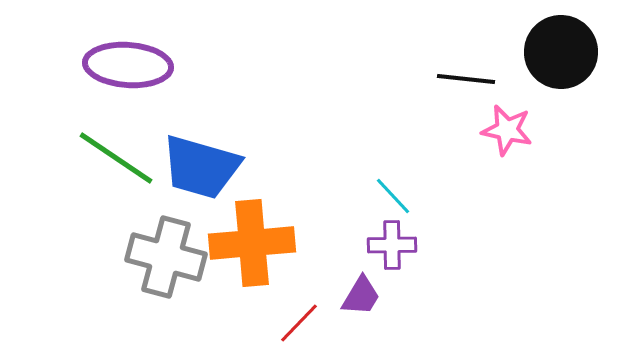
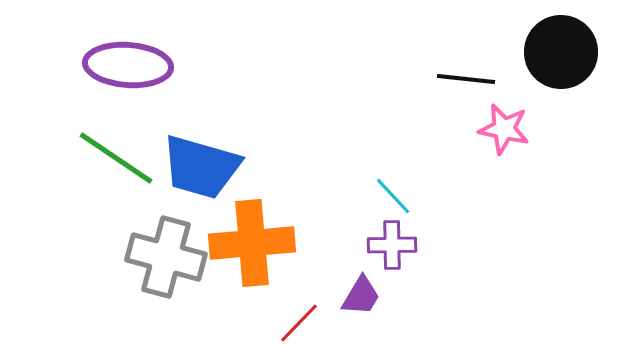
pink star: moved 3 px left, 1 px up
